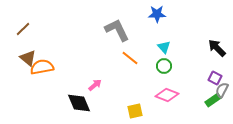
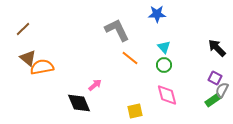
green circle: moved 1 px up
pink diamond: rotated 55 degrees clockwise
